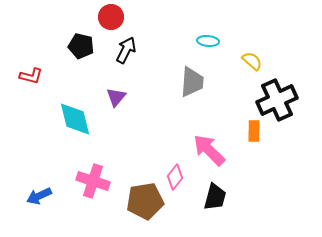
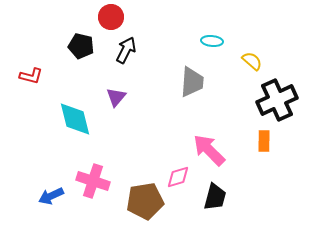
cyan ellipse: moved 4 px right
orange rectangle: moved 10 px right, 10 px down
pink diamond: moved 3 px right; rotated 35 degrees clockwise
blue arrow: moved 12 px right
